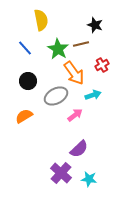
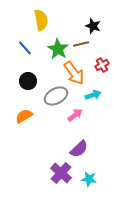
black star: moved 2 px left, 1 px down
